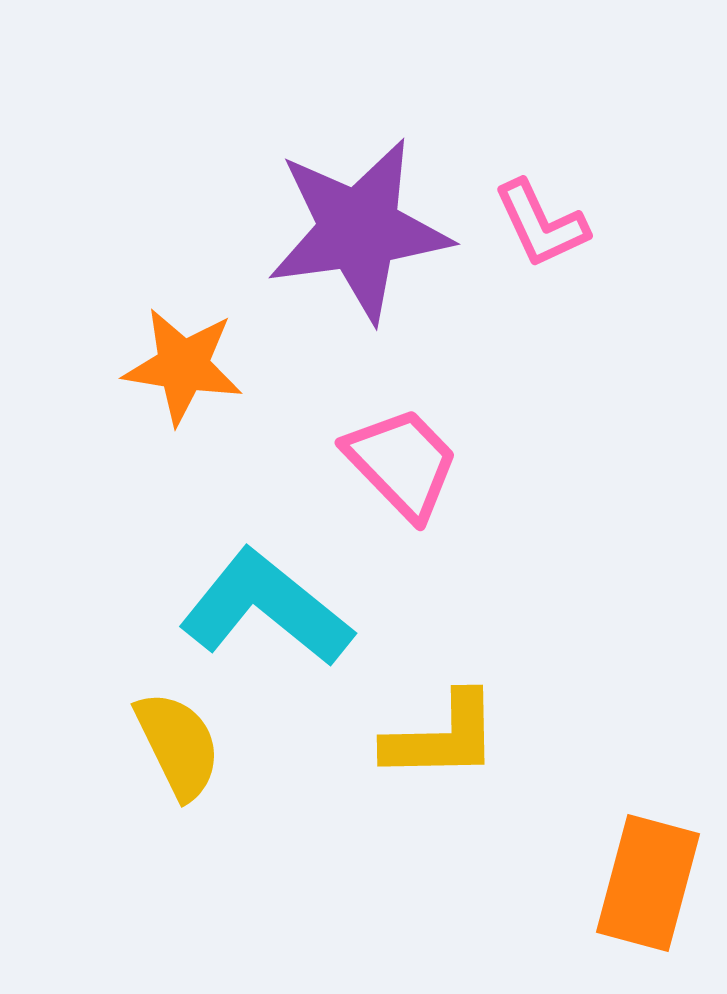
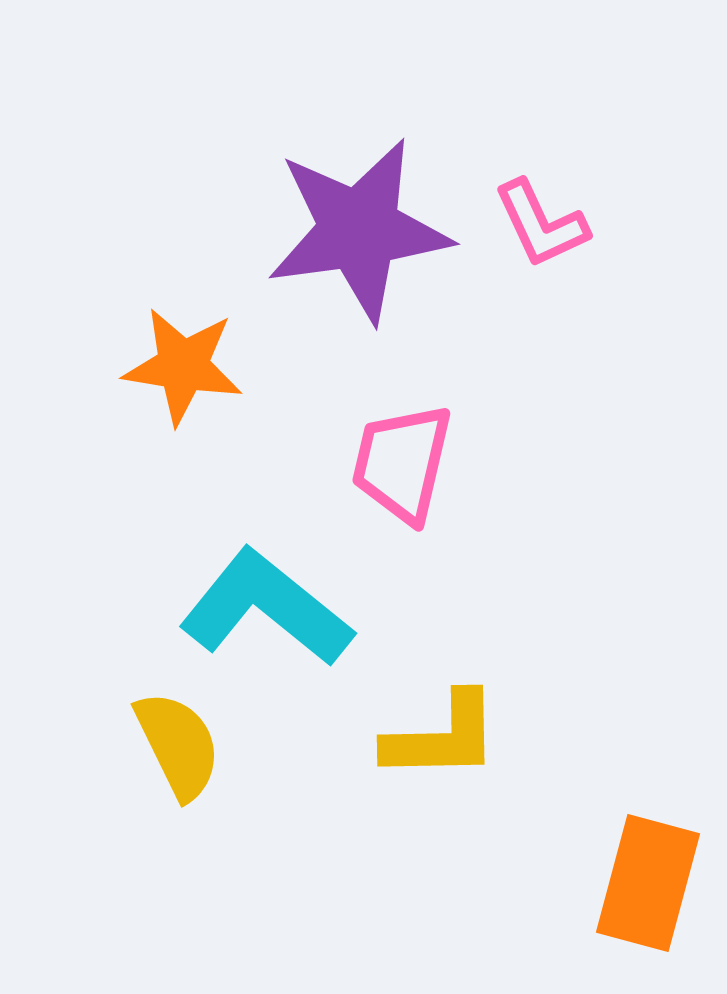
pink trapezoid: rotated 123 degrees counterclockwise
